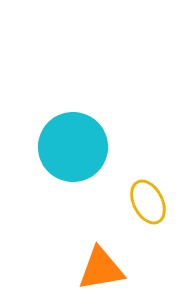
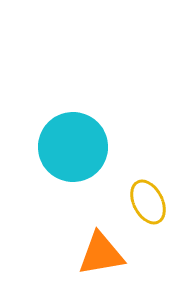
orange triangle: moved 15 px up
